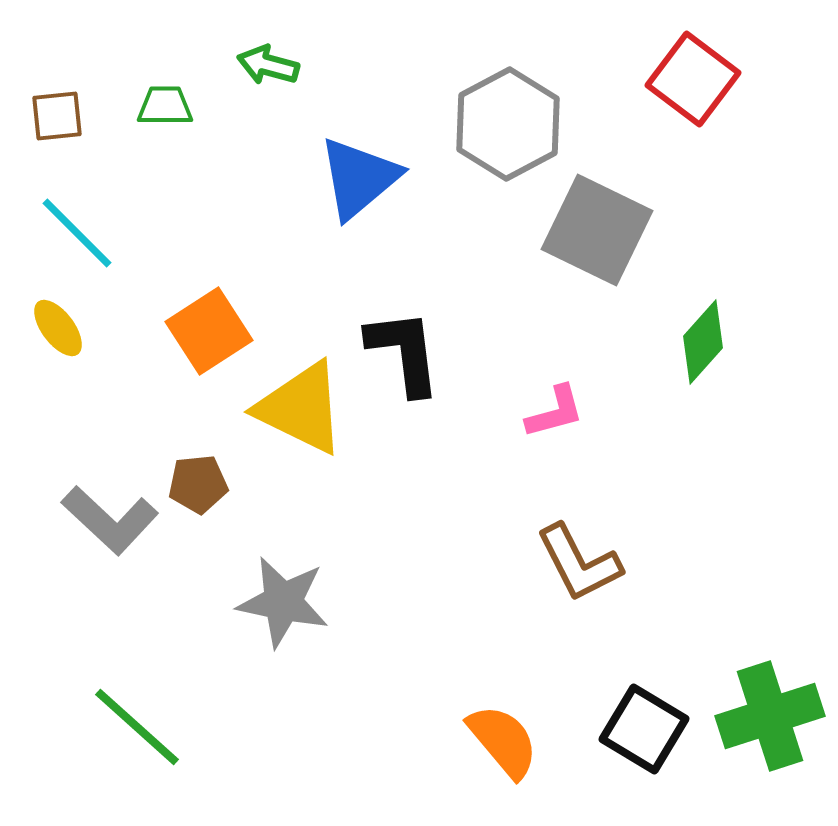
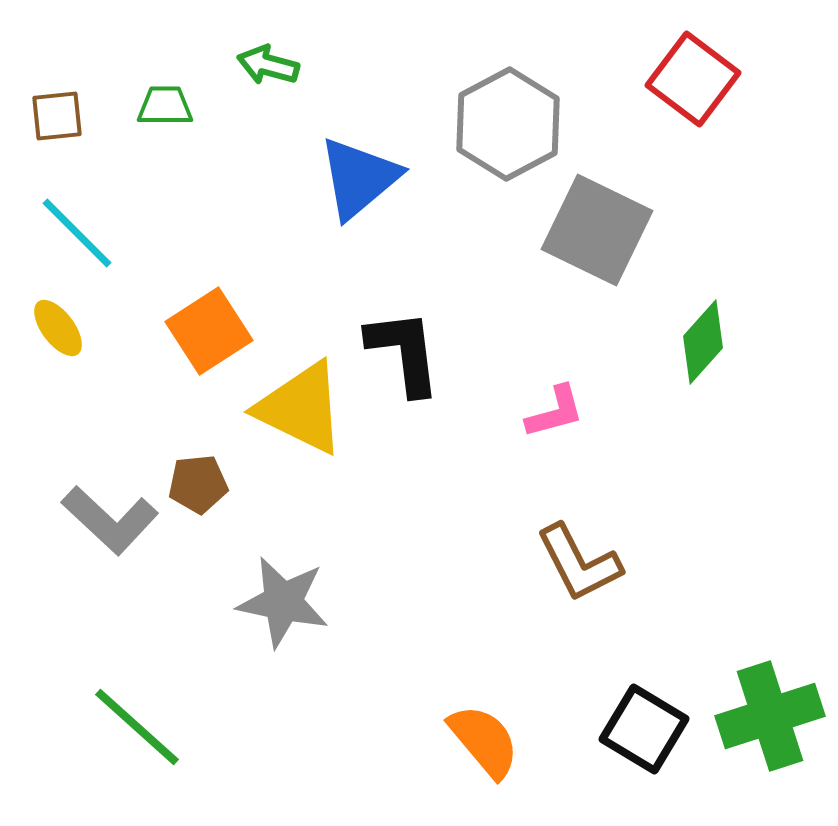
orange semicircle: moved 19 px left
